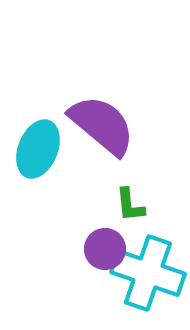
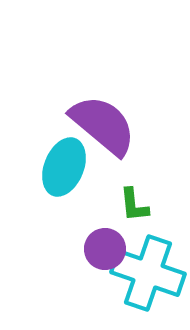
purple semicircle: moved 1 px right
cyan ellipse: moved 26 px right, 18 px down
green L-shape: moved 4 px right
